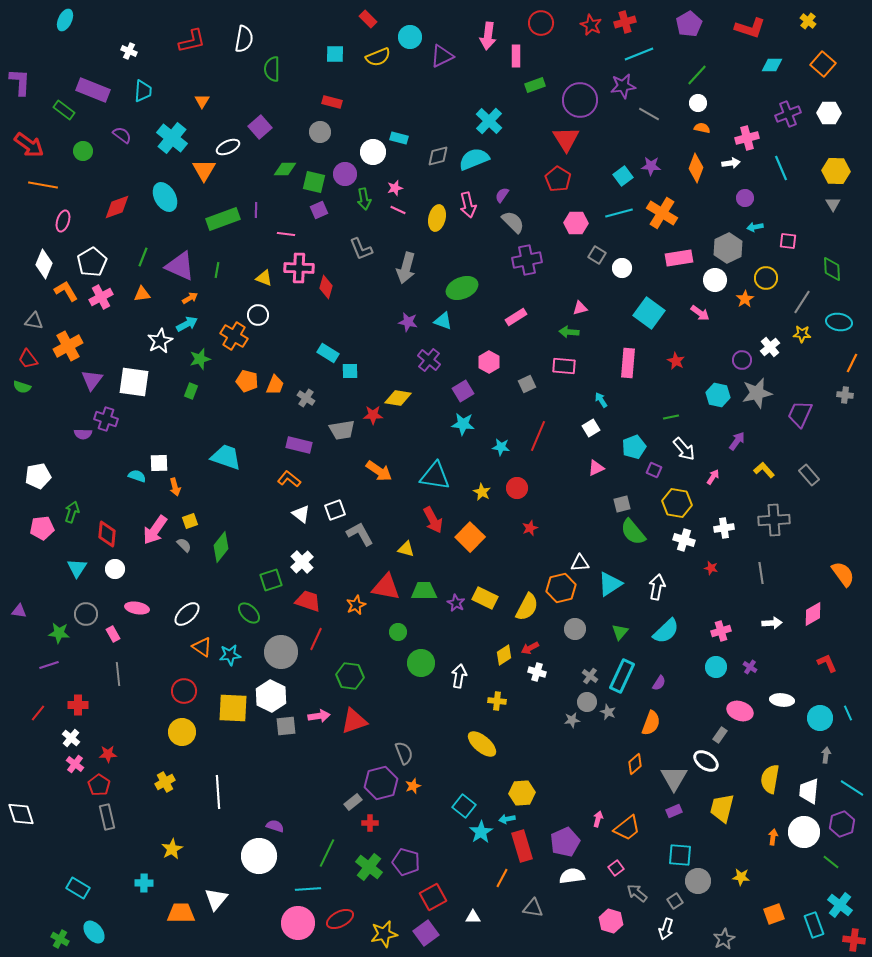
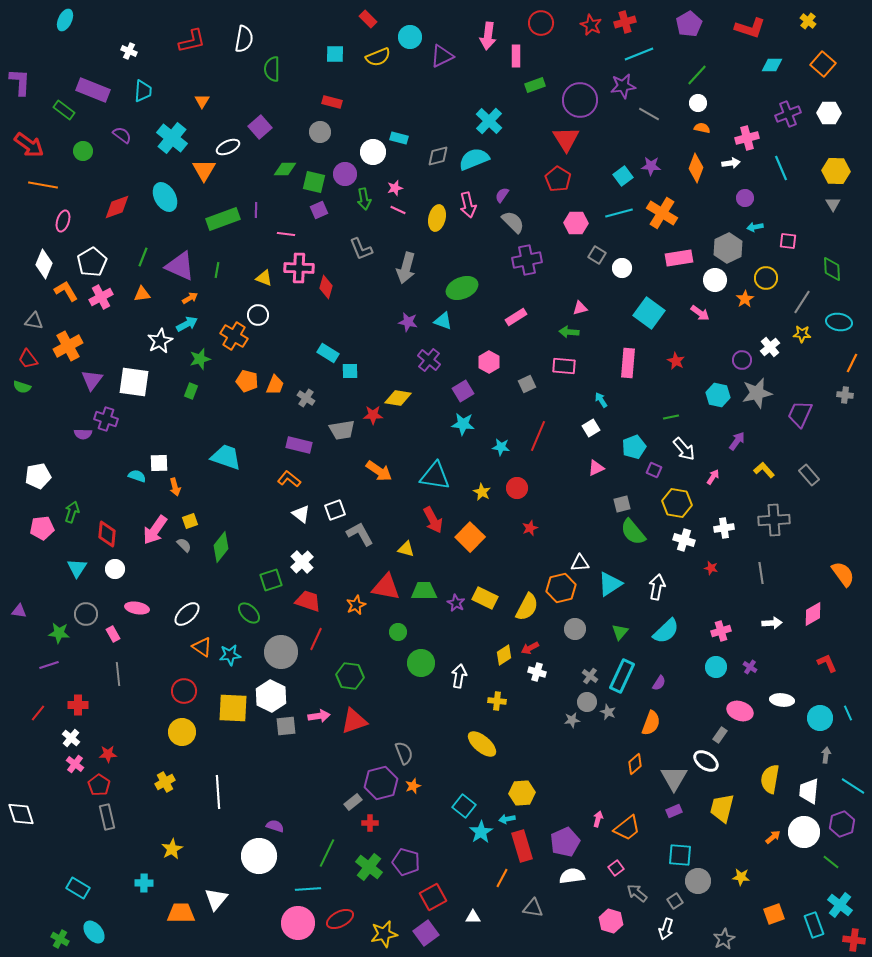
cyan line at (852, 788): moved 1 px right, 2 px up
orange arrow at (773, 837): rotated 42 degrees clockwise
